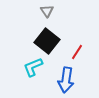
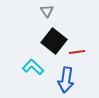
black square: moved 7 px right
red line: rotated 49 degrees clockwise
cyan L-shape: rotated 65 degrees clockwise
